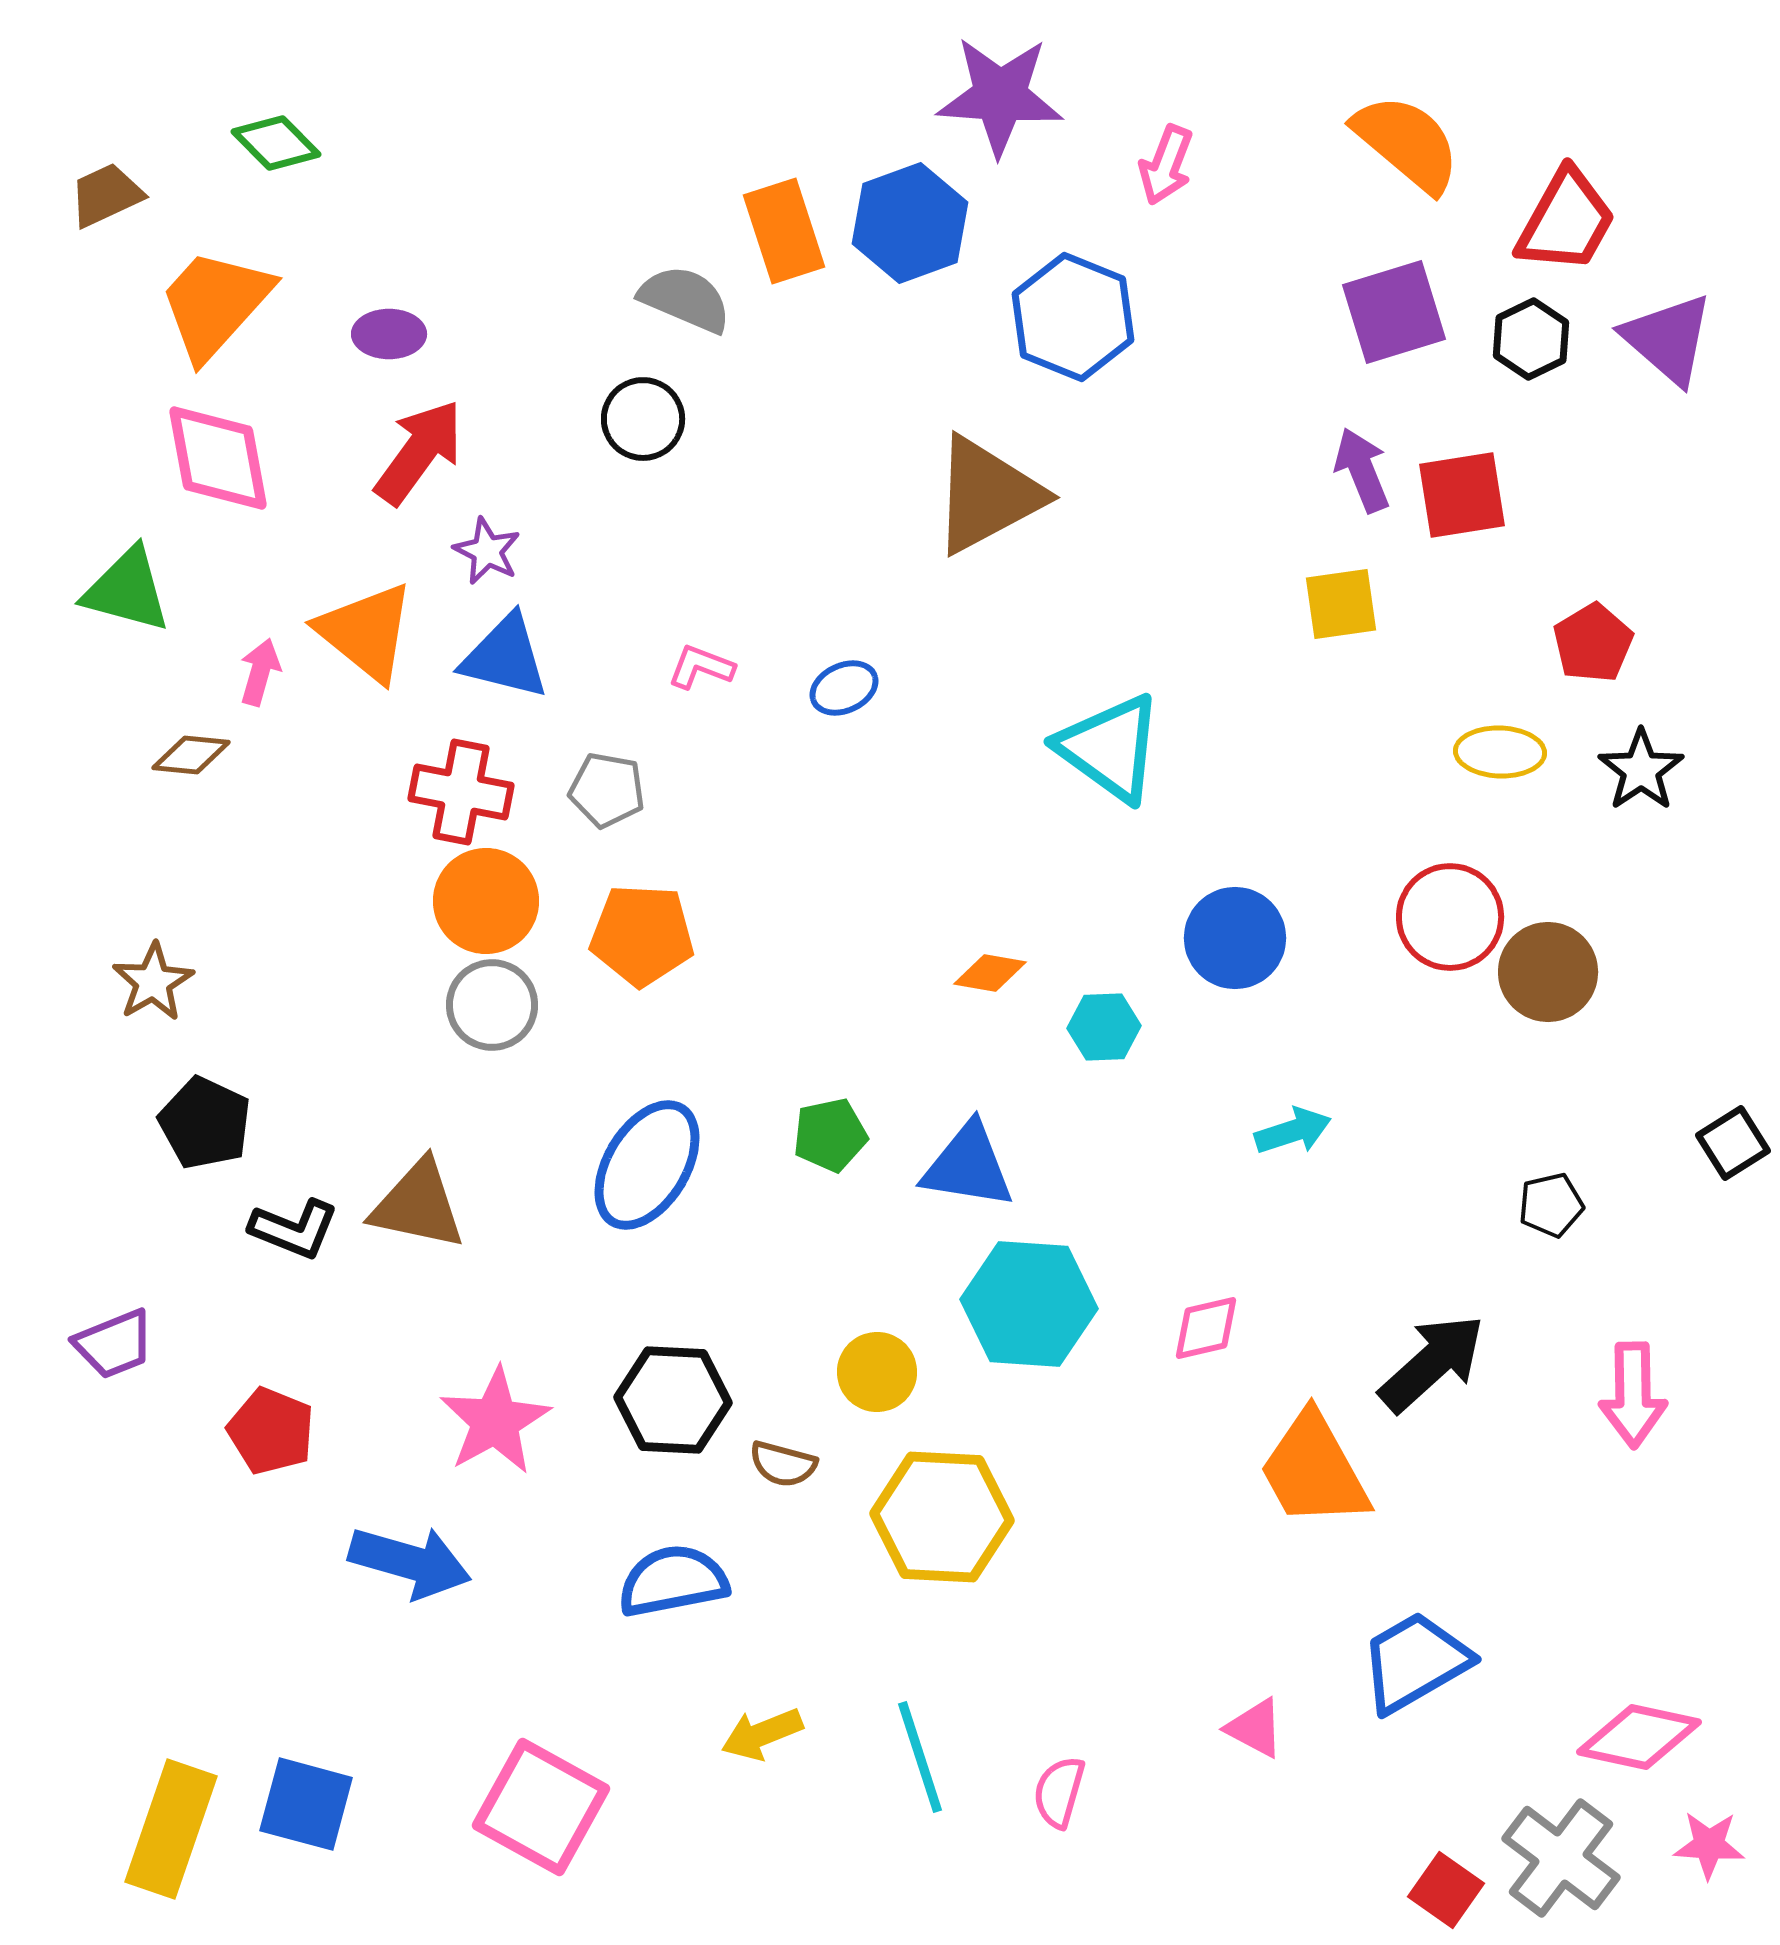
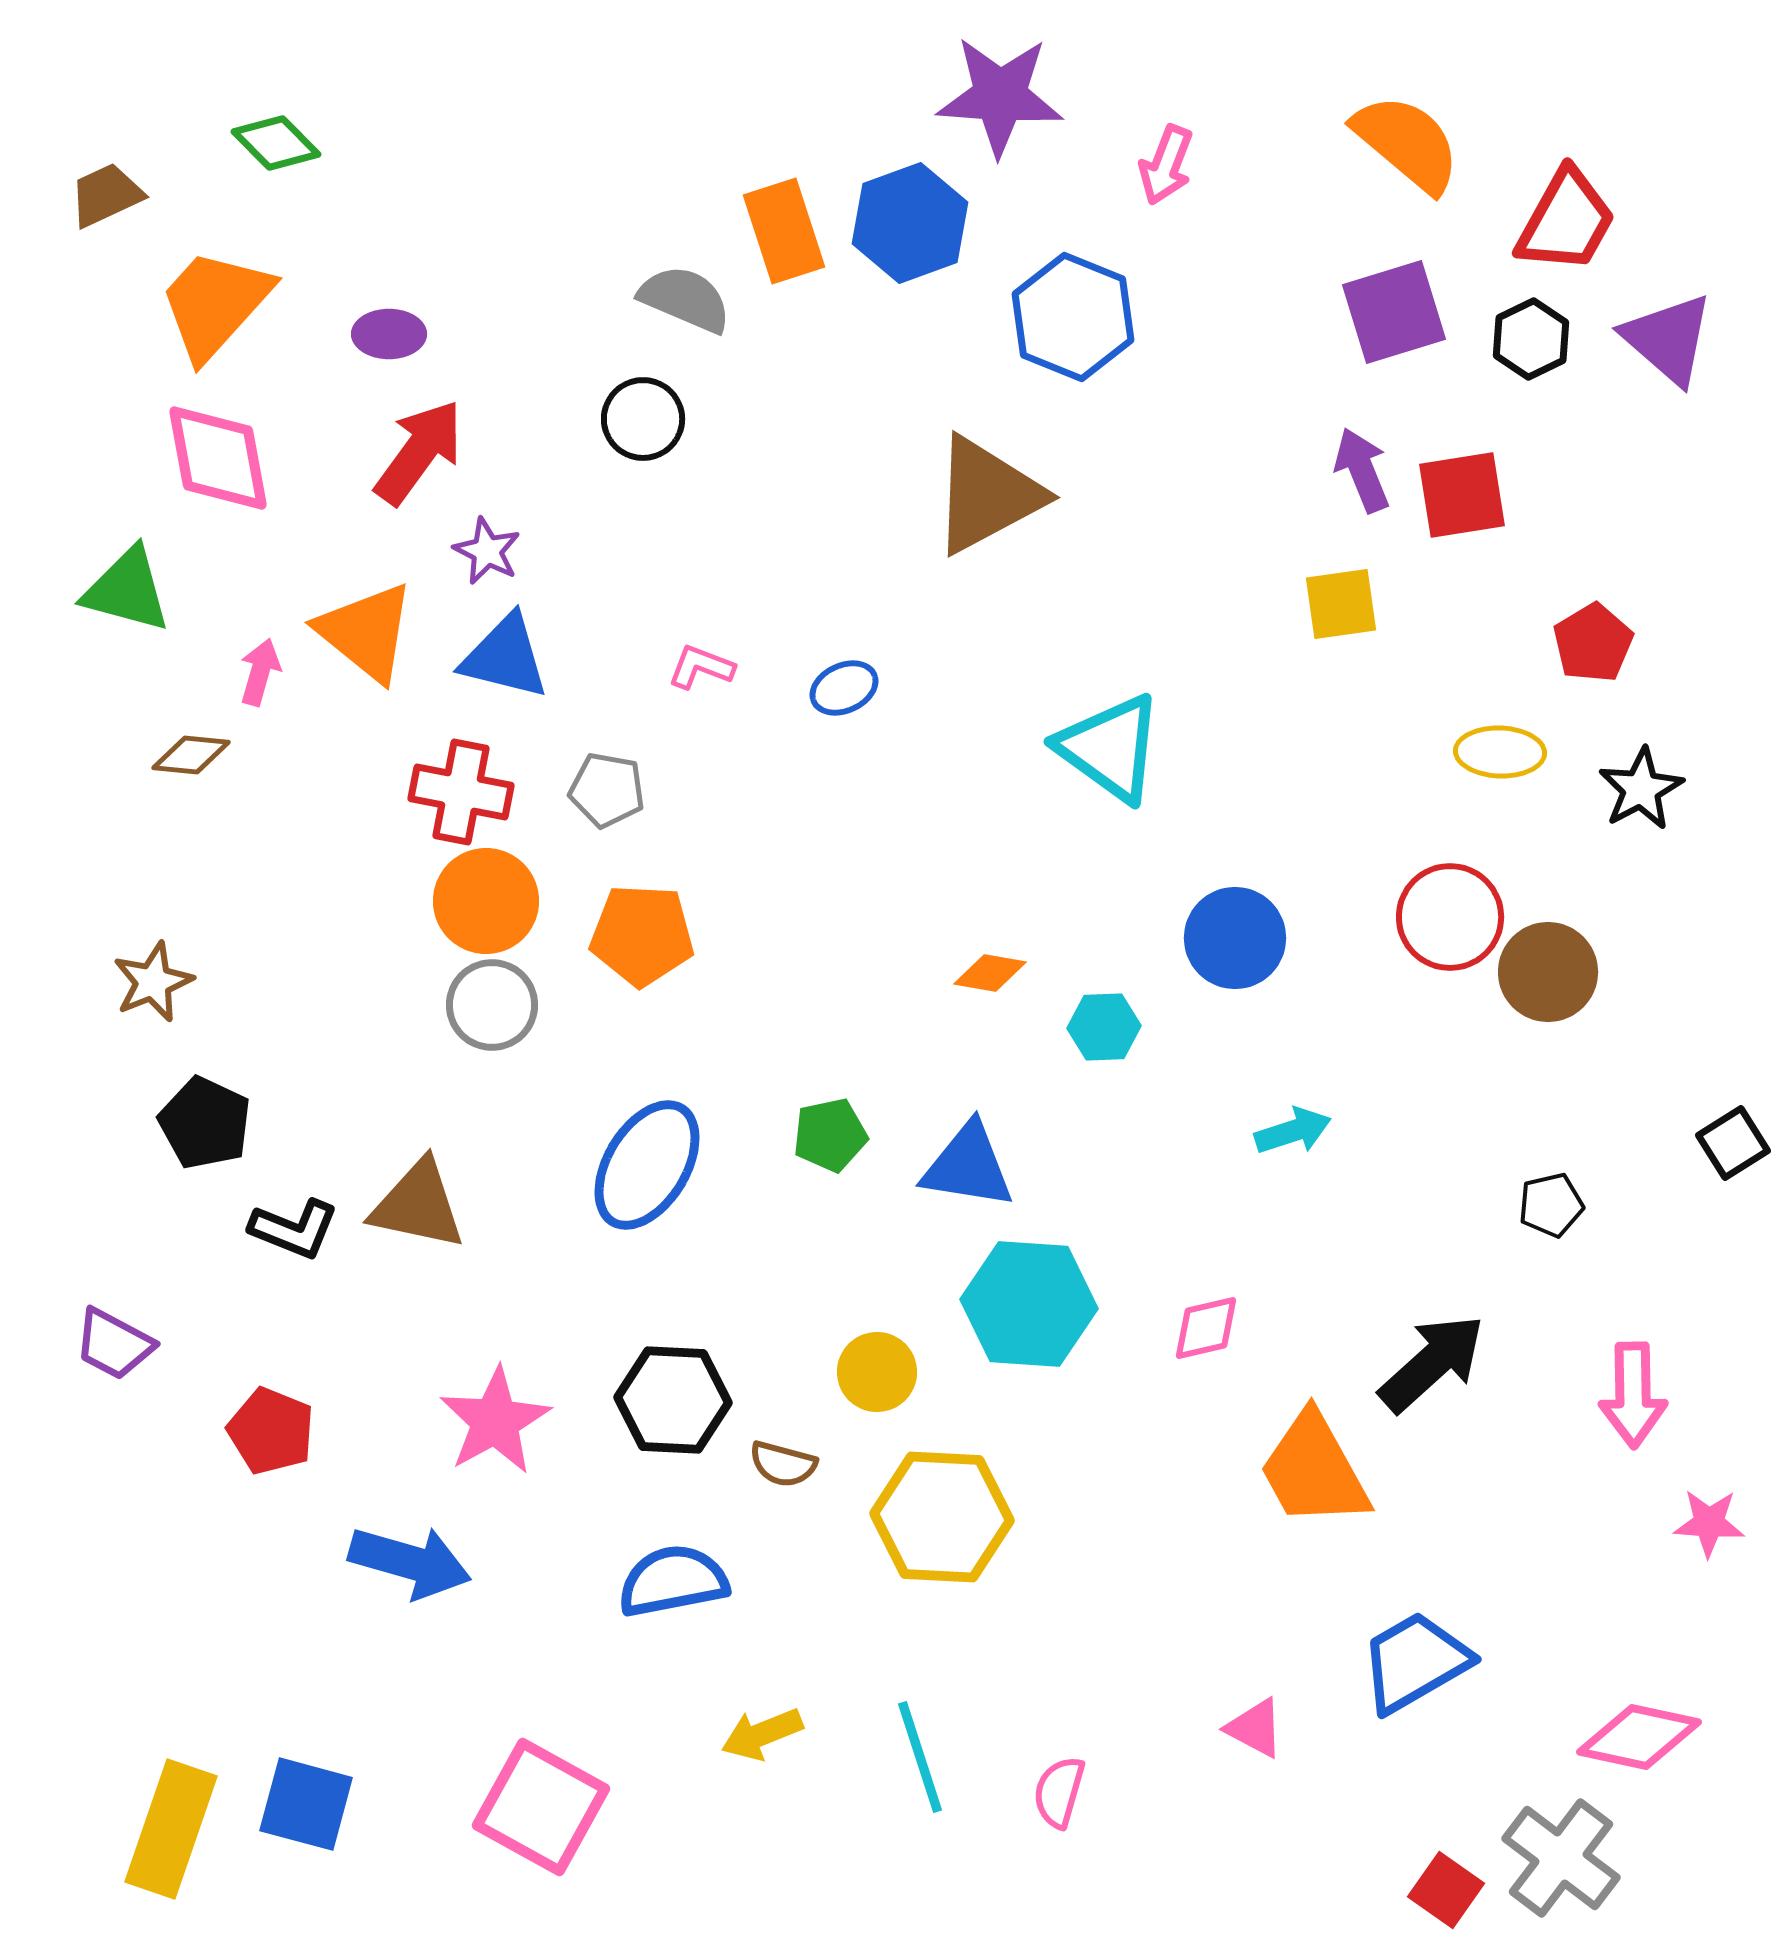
black star at (1641, 770): moved 19 px down; rotated 6 degrees clockwise
brown star at (153, 982): rotated 8 degrees clockwise
purple trapezoid at (114, 1344): rotated 50 degrees clockwise
pink star at (1709, 1845): moved 322 px up
